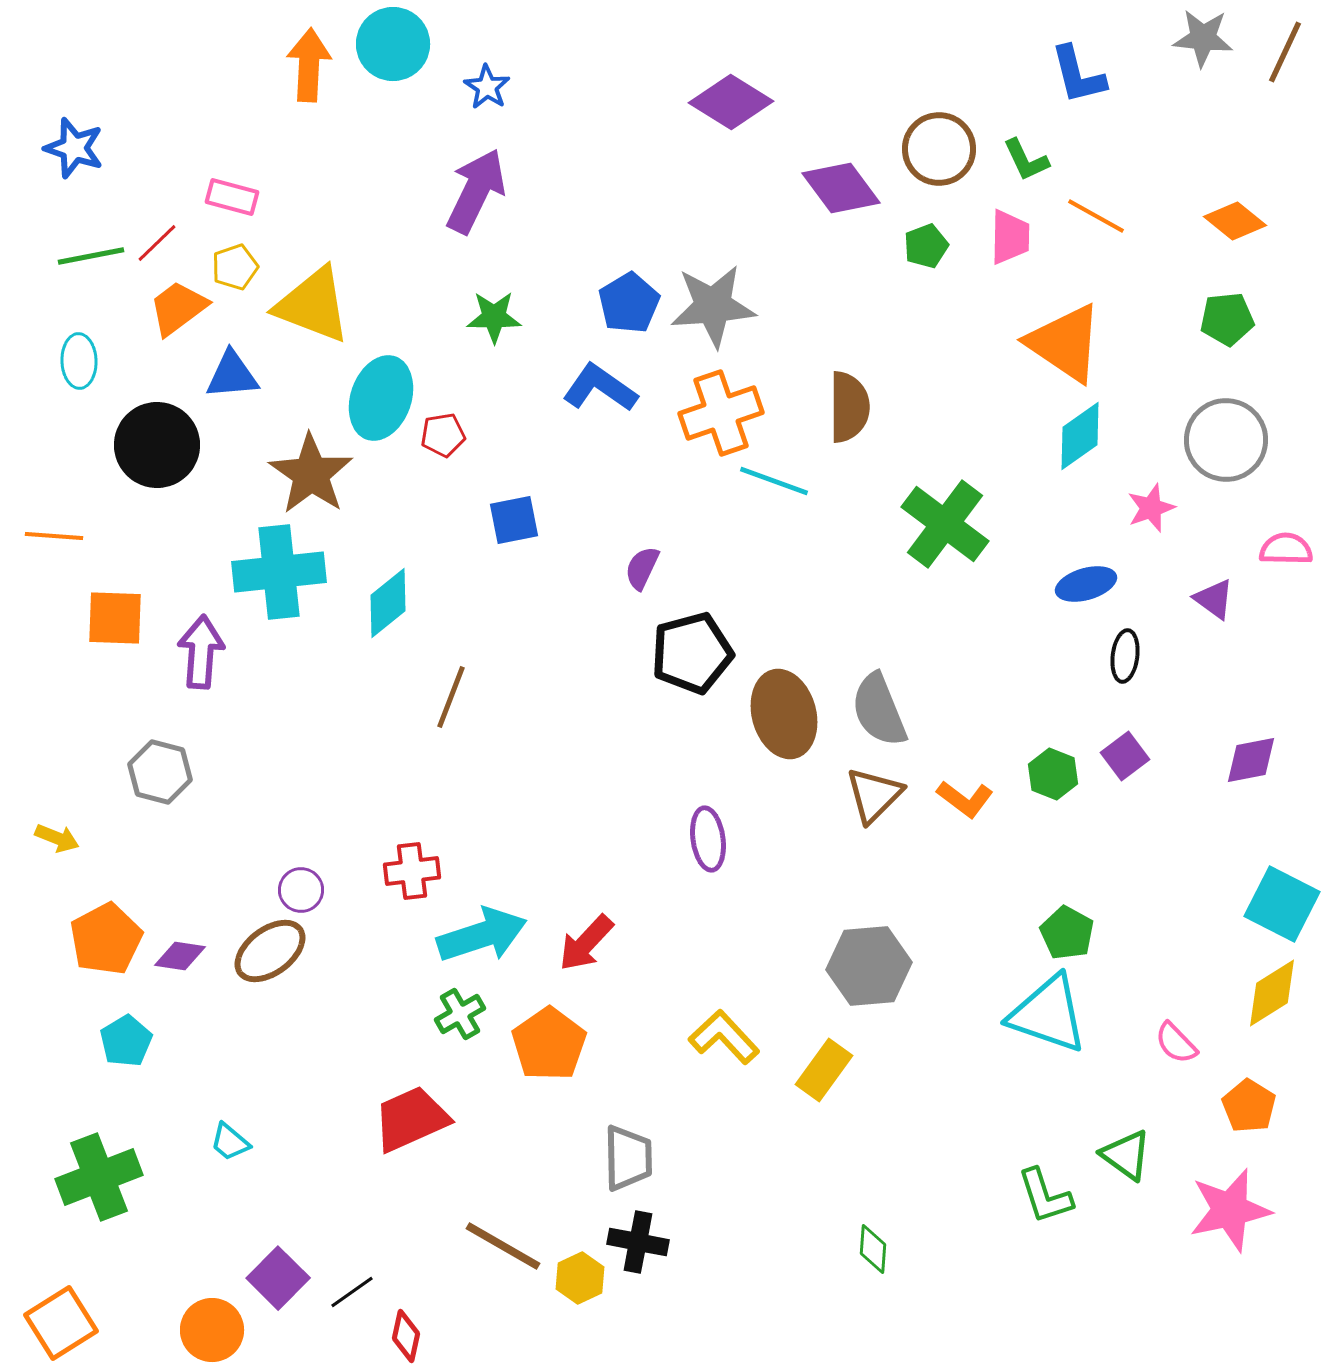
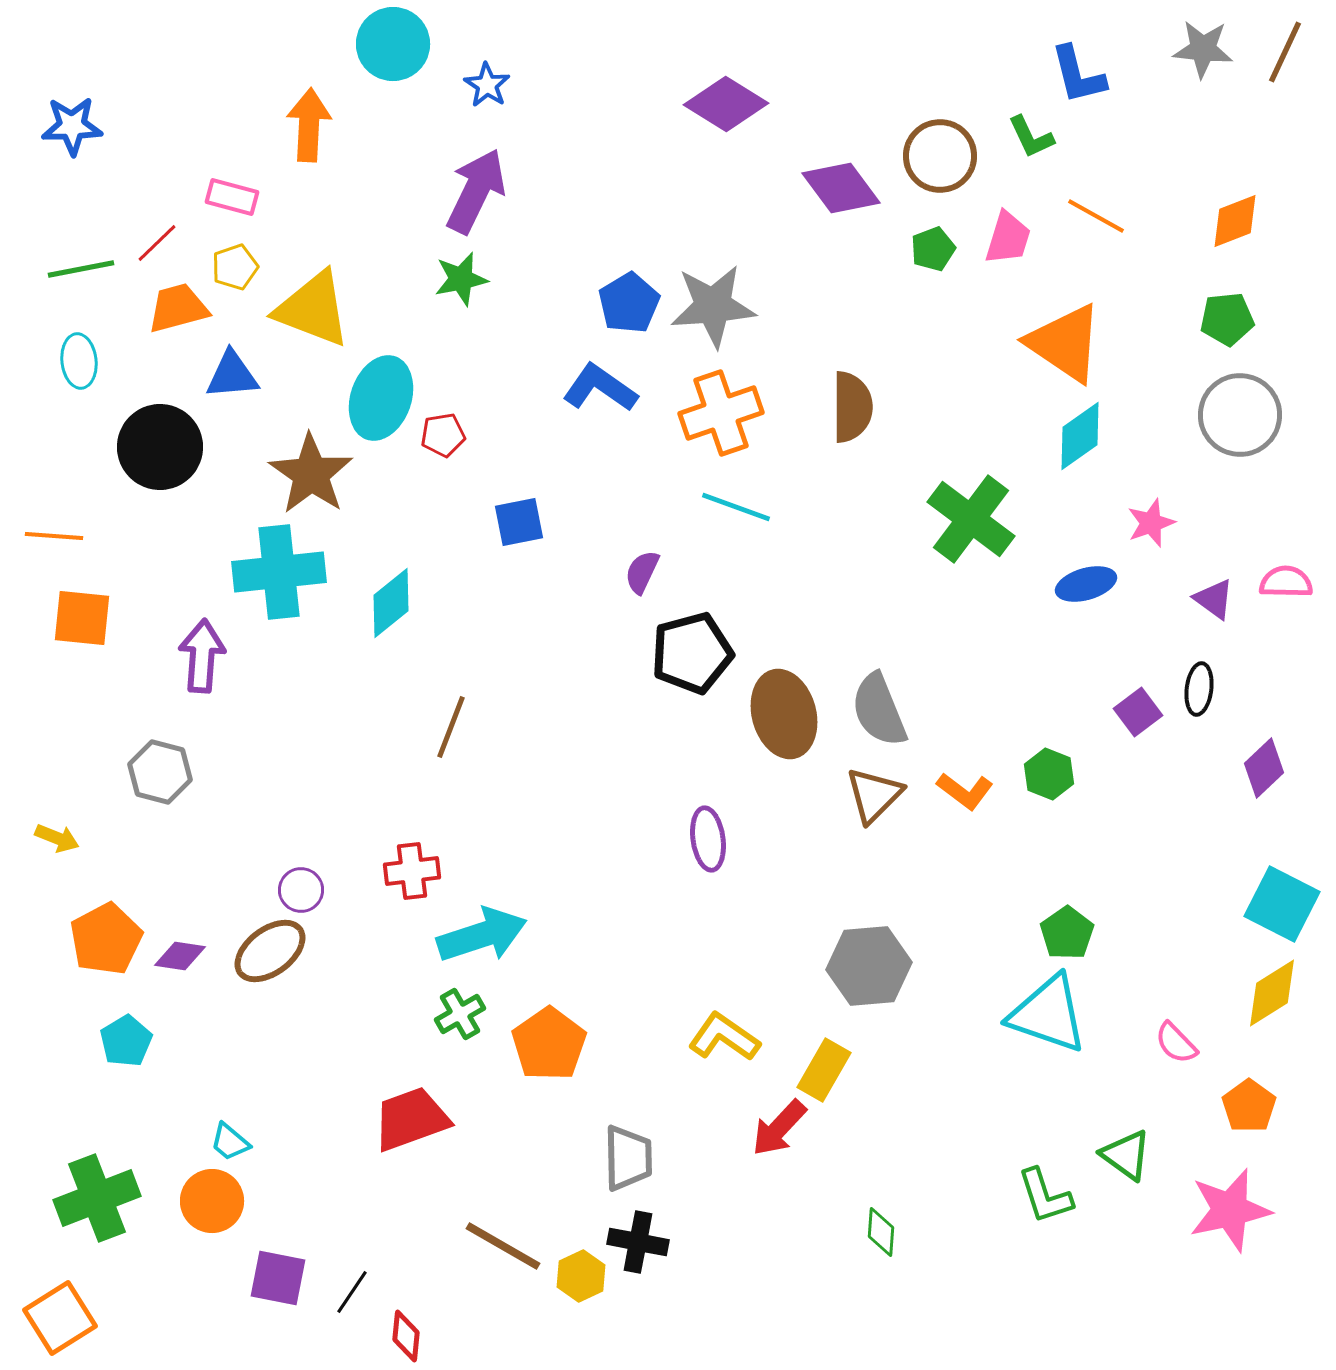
gray star at (1203, 38): moved 11 px down
orange arrow at (309, 65): moved 60 px down
blue star at (487, 87): moved 2 px up
purple diamond at (731, 102): moved 5 px left, 2 px down
blue star at (74, 148): moved 2 px left, 22 px up; rotated 20 degrees counterclockwise
brown circle at (939, 149): moved 1 px right, 7 px down
green L-shape at (1026, 160): moved 5 px right, 23 px up
orange diamond at (1235, 221): rotated 60 degrees counterclockwise
pink trapezoid at (1010, 237): moved 2 px left, 1 px down; rotated 16 degrees clockwise
green pentagon at (926, 246): moved 7 px right, 3 px down
green line at (91, 256): moved 10 px left, 13 px down
yellow triangle at (313, 305): moved 4 px down
orange trapezoid at (178, 308): rotated 22 degrees clockwise
green star at (494, 317): moved 33 px left, 38 px up; rotated 12 degrees counterclockwise
cyan ellipse at (79, 361): rotated 4 degrees counterclockwise
brown semicircle at (849, 407): moved 3 px right
gray circle at (1226, 440): moved 14 px right, 25 px up
black circle at (157, 445): moved 3 px right, 2 px down
cyan line at (774, 481): moved 38 px left, 26 px down
pink star at (1151, 508): moved 15 px down
blue square at (514, 520): moved 5 px right, 2 px down
green cross at (945, 524): moved 26 px right, 5 px up
pink semicircle at (1286, 549): moved 33 px down
purple semicircle at (642, 568): moved 4 px down
cyan diamond at (388, 603): moved 3 px right
orange square at (115, 618): moved 33 px left; rotated 4 degrees clockwise
purple arrow at (201, 652): moved 1 px right, 4 px down
black ellipse at (1125, 656): moved 74 px right, 33 px down
brown line at (451, 697): moved 30 px down
purple square at (1125, 756): moved 13 px right, 44 px up
purple diamond at (1251, 760): moved 13 px right, 8 px down; rotated 32 degrees counterclockwise
green hexagon at (1053, 774): moved 4 px left
orange L-shape at (965, 799): moved 8 px up
green pentagon at (1067, 933): rotated 8 degrees clockwise
red arrow at (586, 943): moved 193 px right, 185 px down
yellow L-shape at (724, 1037): rotated 12 degrees counterclockwise
yellow rectangle at (824, 1070): rotated 6 degrees counterclockwise
orange pentagon at (1249, 1106): rotated 4 degrees clockwise
red trapezoid at (411, 1119): rotated 4 degrees clockwise
green cross at (99, 1177): moved 2 px left, 21 px down
green diamond at (873, 1249): moved 8 px right, 17 px up
purple square at (278, 1278): rotated 34 degrees counterclockwise
yellow hexagon at (580, 1278): moved 1 px right, 2 px up
black line at (352, 1292): rotated 21 degrees counterclockwise
orange square at (61, 1323): moved 1 px left, 5 px up
orange circle at (212, 1330): moved 129 px up
red diamond at (406, 1336): rotated 6 degrees counterclockwise
